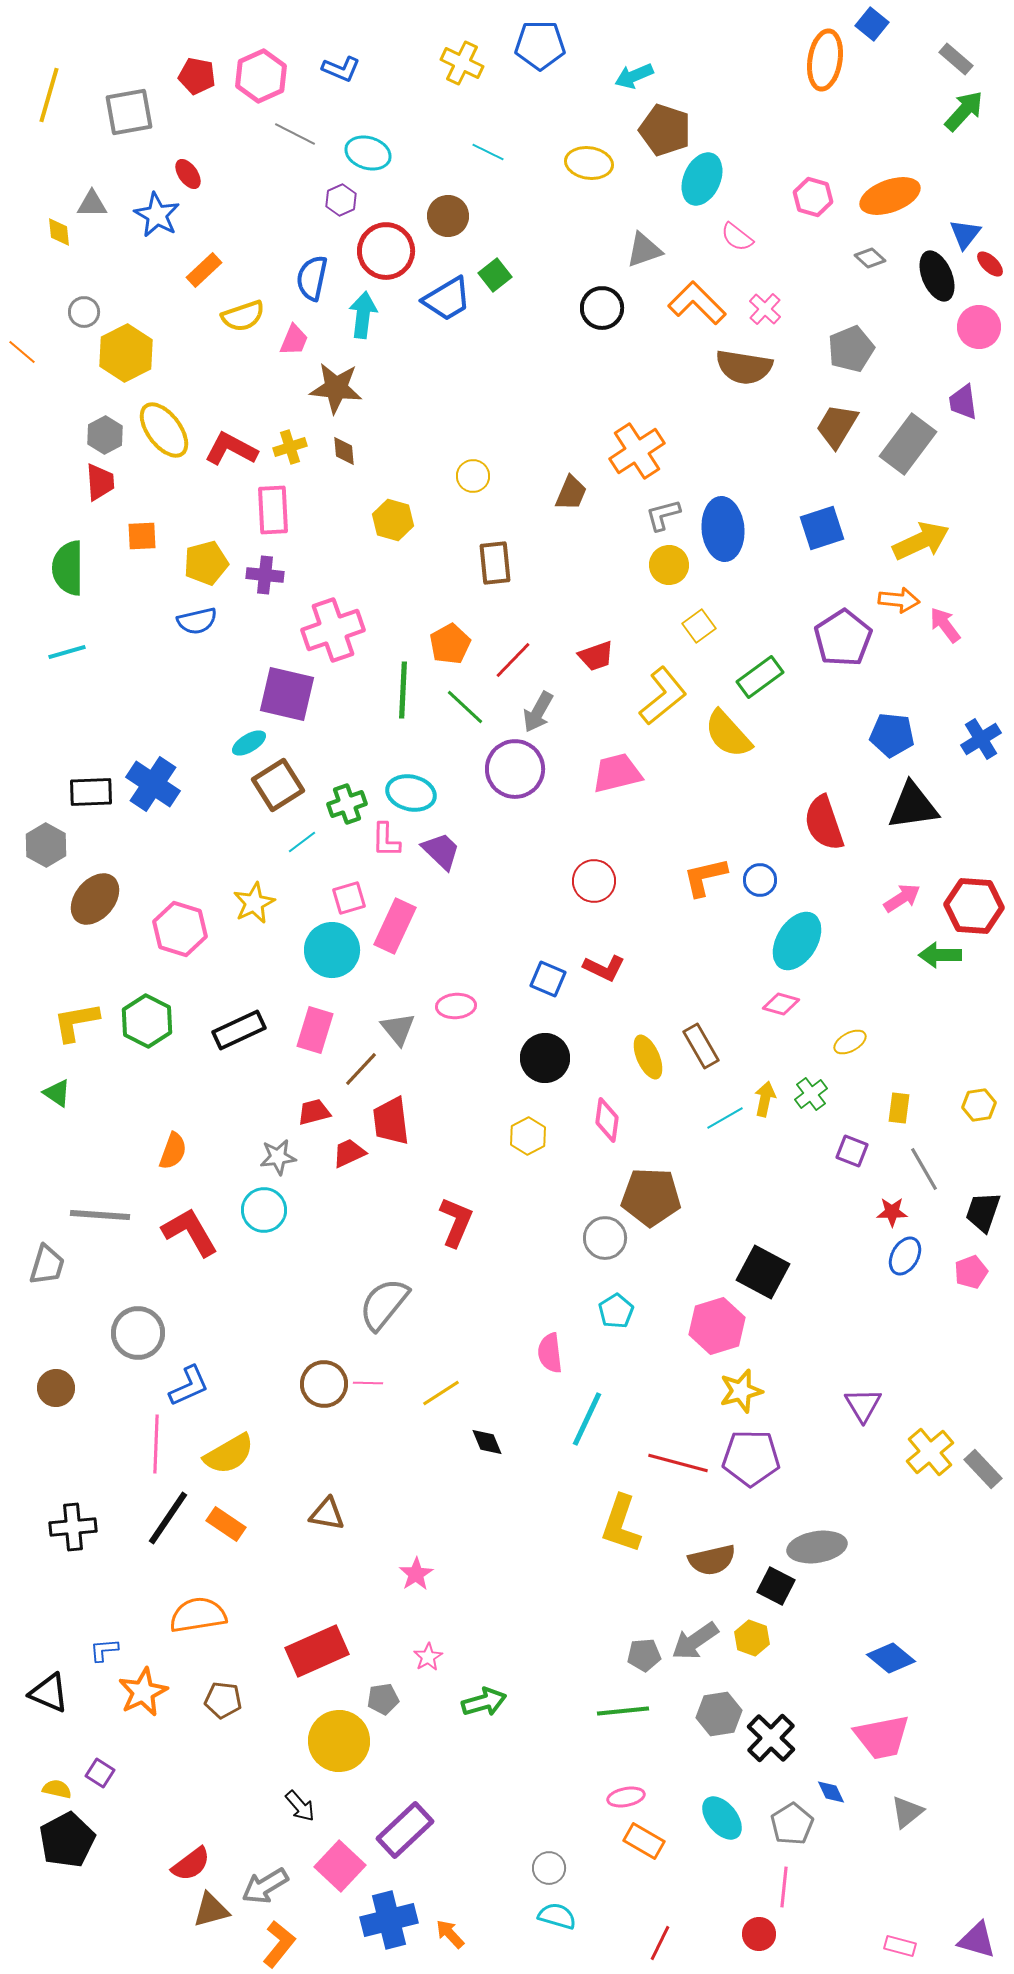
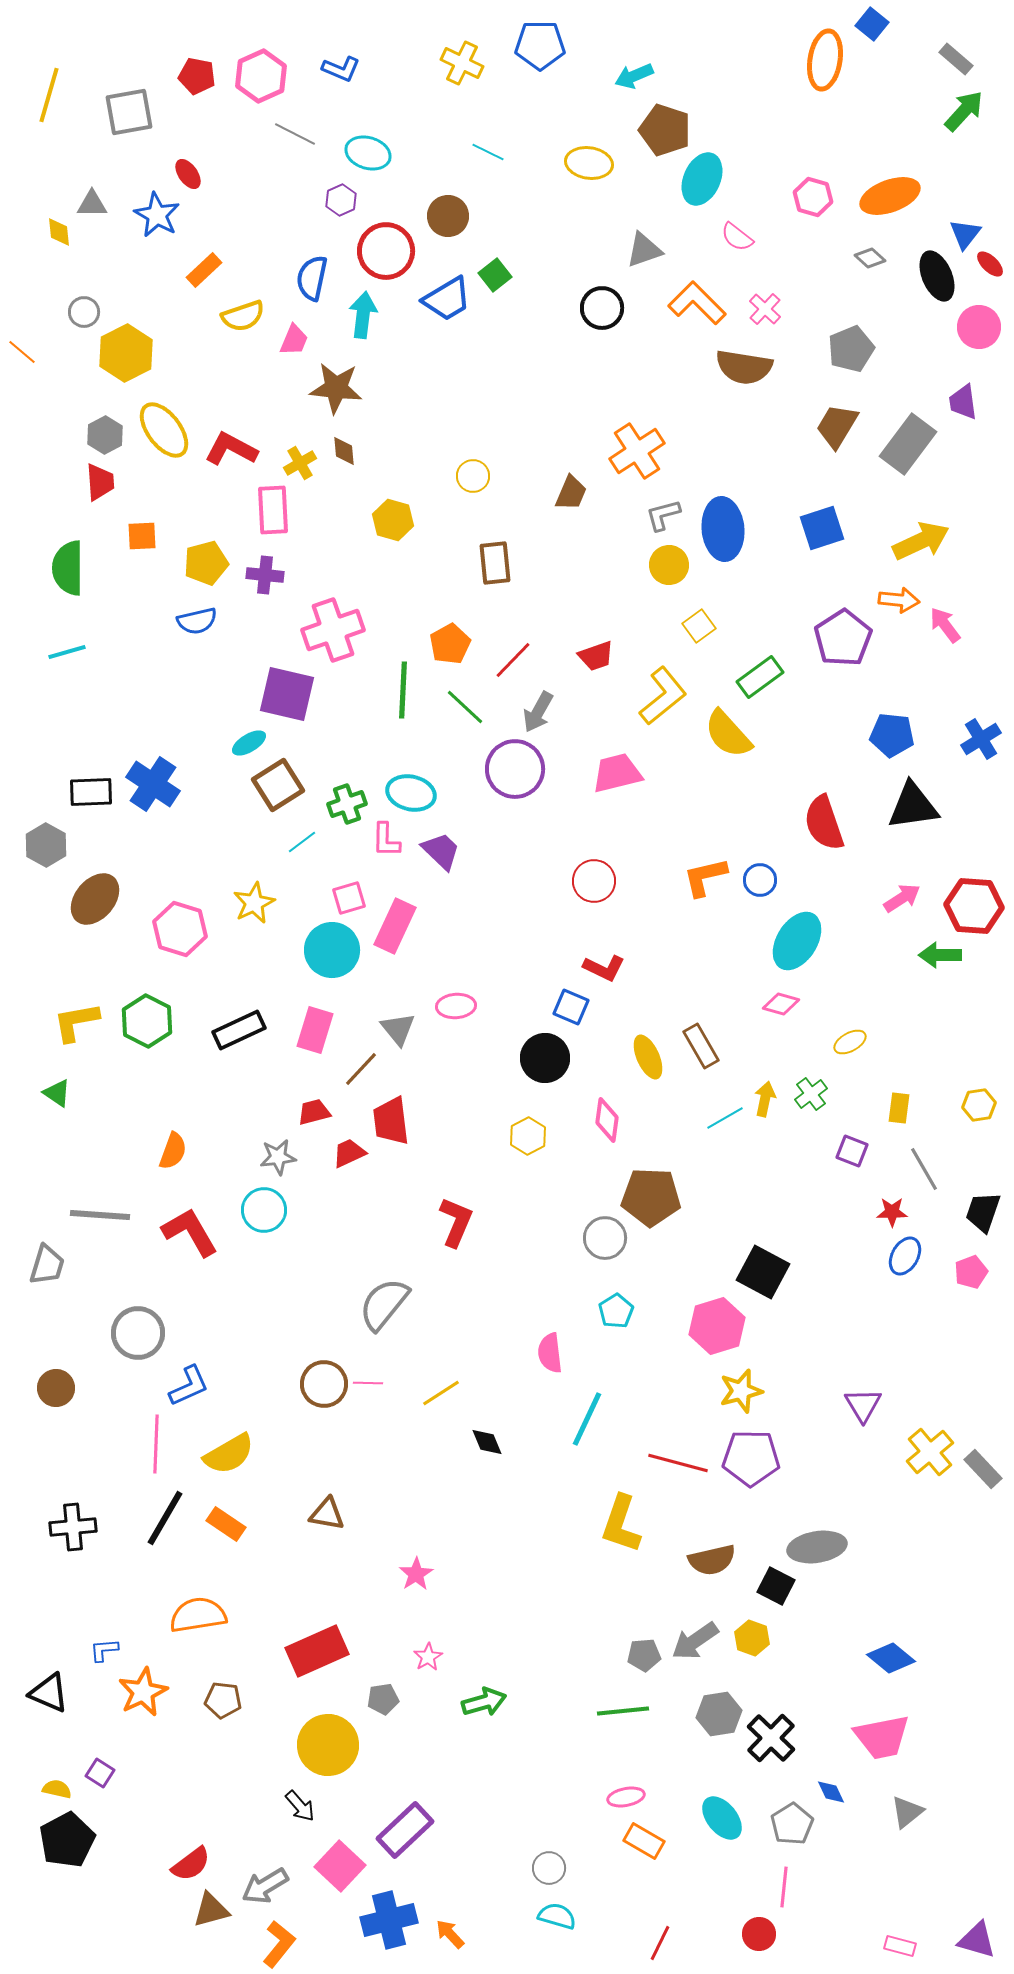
yellow cross at (290, 447): moved 10 px right, 16 px down; rotated 12 degrees counterclockwise
blue square at (548, 979): moved 23 px right, 28 px down
black line at (168, 1518): moved 3 px left; rotated 4 degrees counterclockwise
yellow circle at (339, 1741): moved 11 px left, 4 px down
